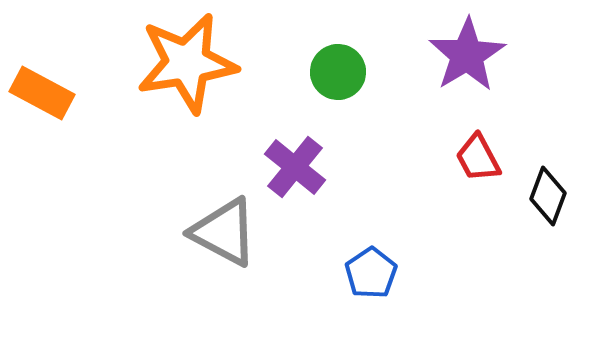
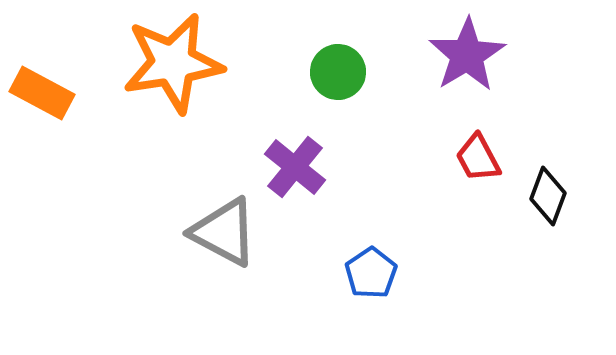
orange star: moved 14 px left
